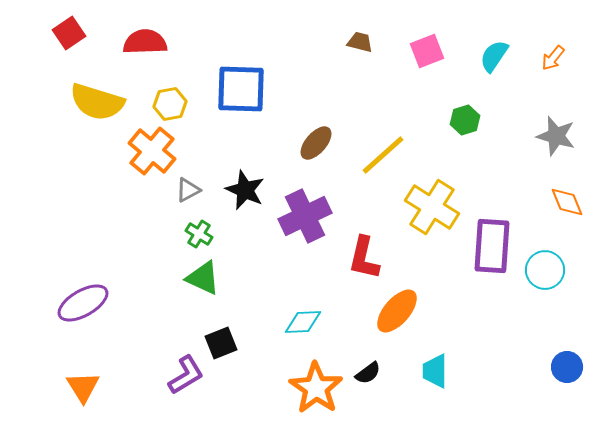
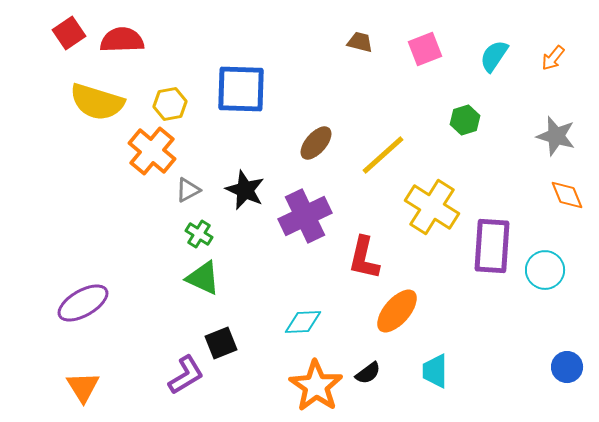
red semicircle: moved 23 px left, 2 px up
pink square: moved 2 px left, 2 px up
orange diamond: moved 7 px up
orange star: moved 2 px up
